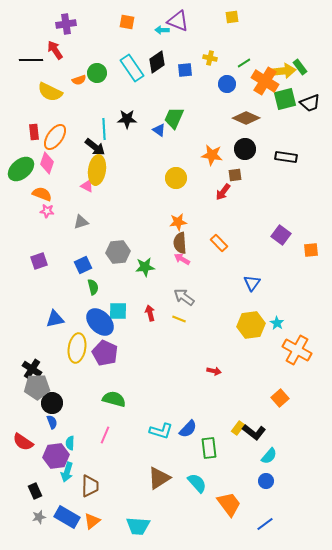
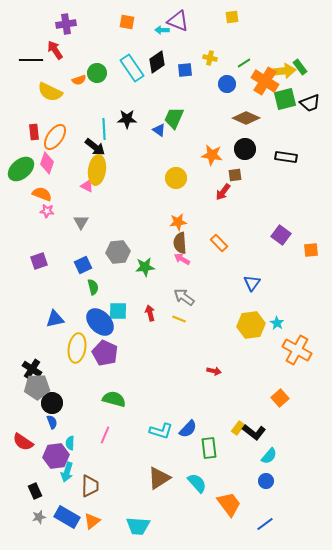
gray triangle at (81, 222): rotated 42 degrees counterclockwise
